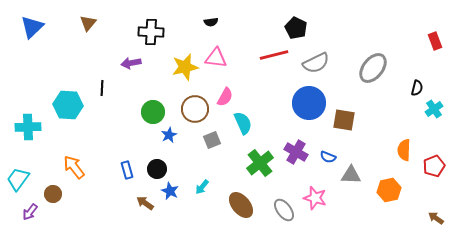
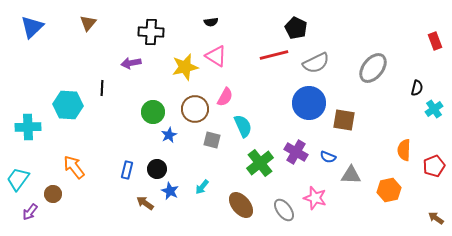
pink triangle at (216, 58): moved 2 px up; rotated 25 degrees clockwise
cyan semicircle at (243, 123): moved 3 px down
gray square at (212, 140): rotated 36 degrees clockwise
blue rectangle at (127, 170): rotated 30 degrees clockwise
